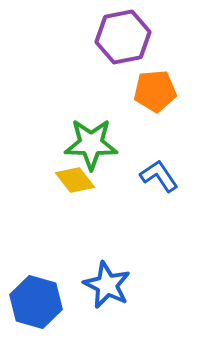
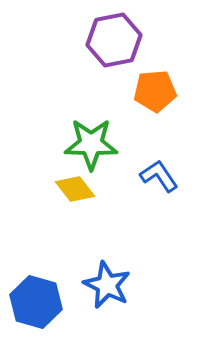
purple hexagon: moved 9 px left, 3 px down
yellow diamond: moved 9 px down
